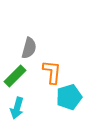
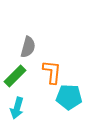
gray semicircle: moved 1 px left, 1 px up
cyan pentagon: rotated 20 degrees clockwise
